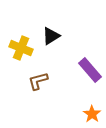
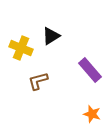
orange star: rotated 18 degrees counterclockwise
